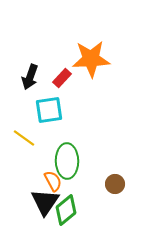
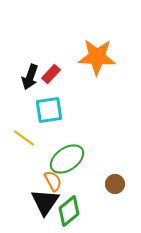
orange star: moved 6 px right, 2 px up; rotated 6 degrees clockwise
red rectangle: moved 11 px left, 4 px up
green ellipse: moved 2 px up; rotated 56 degrees clockwise
green diamond: moved 3 px right, 1 px down
